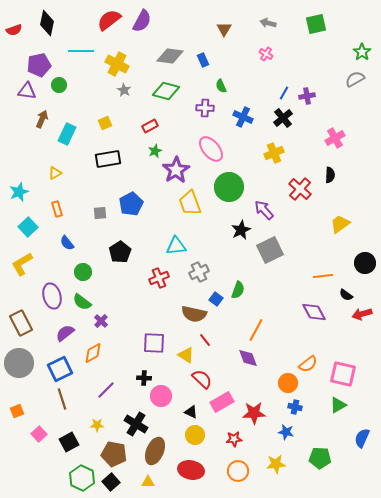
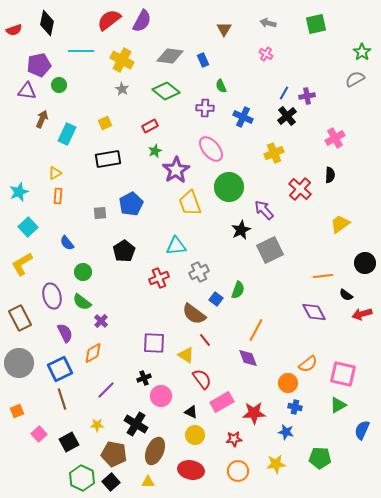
yellow cross at (117, 64): moved 5 px right, 4 px up
gray star at (124, 90): moved 2 px left, 1 px up
green diamond at (166, 91): rotated 24 degrees clockwise
black cross at (283, 118): moved 4 px right, 2 px up
orange rectangle at (57, 209): moved 1 px right, 13 px up; rotated 21 degrees clockwise
black pentagon at (120, 252): moved 4 px right, 1 px up
brown semicircle at (194, 314): rotated 25 degrees clockwise
brown rectangle at (21, 323): moved 1 px left, 5 px up
purple semicircle at (65, 333): rotated 102 degrees clockwise
black cross at (144, 378): rotated 24 degrees counterclockwise
red semicircle at (202, 379): rotated 10 degrees clockwise
blue semicircle at (362, 438): moved 8 px up
